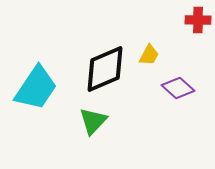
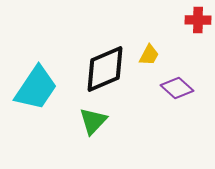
purple diamond: moved 1 px left
